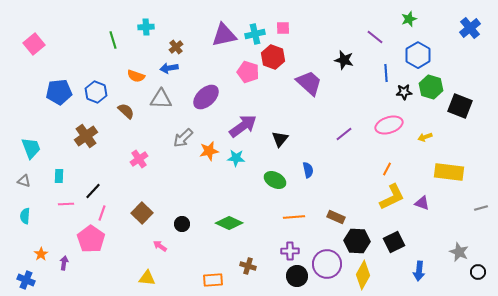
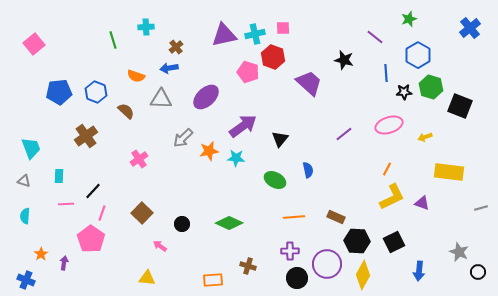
black circle at (297, 276): moved 2 px down
